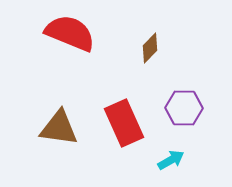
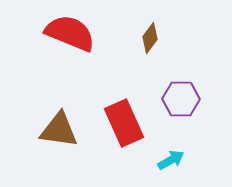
brown diamond: moved 10 px up; rotated 8 degrees counterclockwise
purple hexagon: moved 3 px left, 9 px up
brown triangle: moved 2 px down
